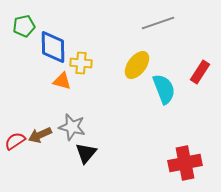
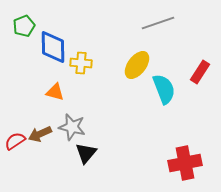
green pentagon: rotated 10 degrees counterclockwise
orange triangle: moved 7 px left, 11 px down
brown arrow: moved 1 px up
